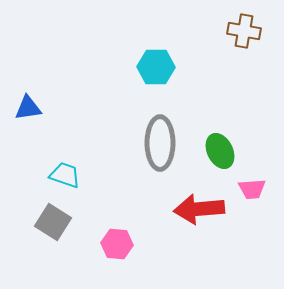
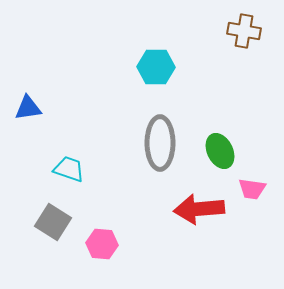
cyan trapezoid: moved 4 px right, 6 px up
pink trapezoid: rotated 12 degrees clockwise
pink hexagon: moved 15 px left
